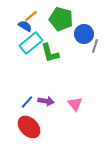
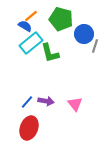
red ellipse: moved 1 px down; rotated 65 degrees clockwise
